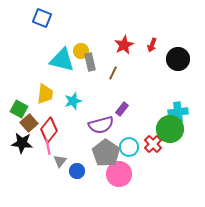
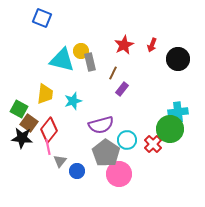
purple rectangle: moved 20 px up
brown square: rotated 12 degrees counterclockwise
black star: moved 5 px up
cyan circle: moved 2 px left, 7 px up
